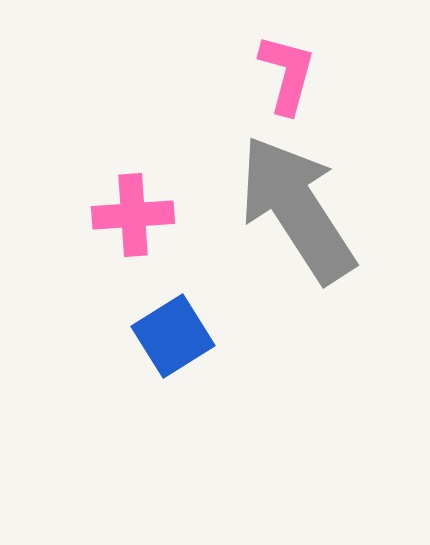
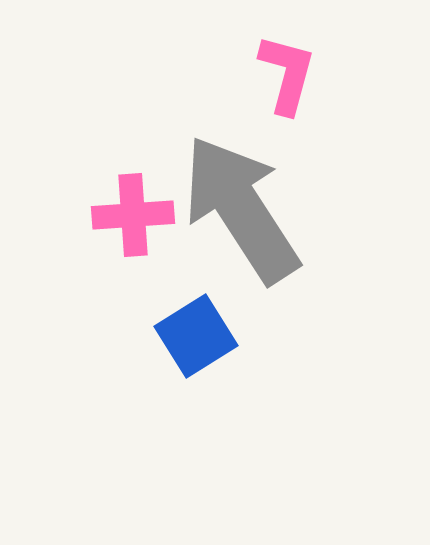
gray arrow: moved 56 px left
blue square: moved 23 px right
